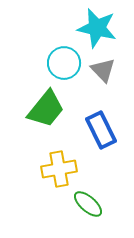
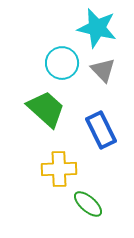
cyan circle: moved 2 px left
green trapezoid: rotated 87 degrees counterclockwise
yellow cross: rotated 8 degrees clockwise
